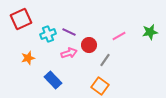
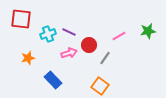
red square: rotated 30 degrees clockwise
green star: moved 2 px left, 1 px up
gray line: moved 2 px up
